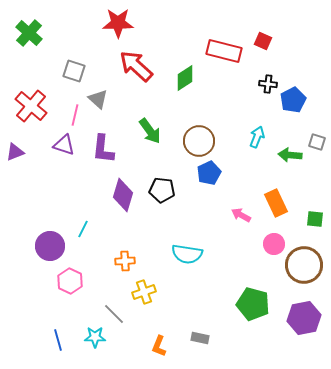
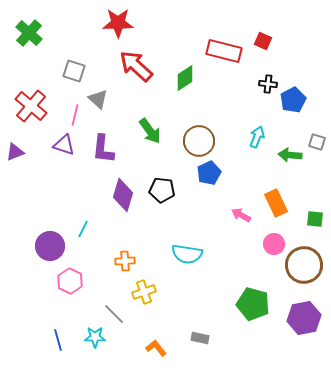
orange L-shape at (159, 346): moved 3 px left, 2 px down; rotated 120 degrees clockwise
